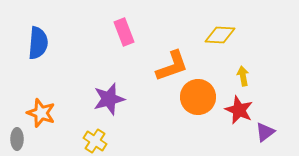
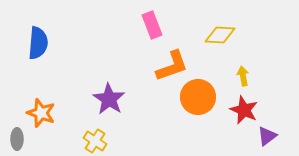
pink rectangle: moved 28 px right, 7 px up
purple star: rotated 24 degrees counterclockwise
red star: moved 5 px right
purple triangle: moved 2 px right, 4 px down
